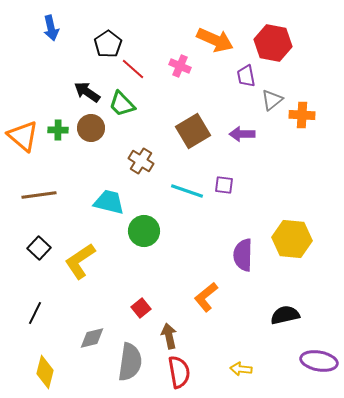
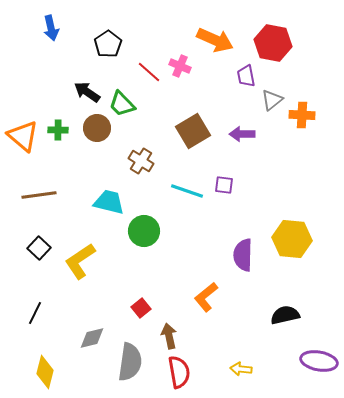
red line: moved 16 px right, 3 px down
brown circle: moved 6 px right
